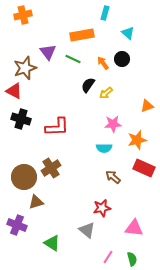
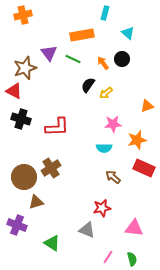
purple triangle: moved 1 px right, 1 px down
gray triangle: rotated 18 degrees counterclockwise
